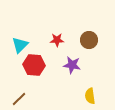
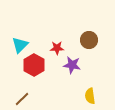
red star: moved 8 px down
red hexagon: rotated 25 degrees clockwise
brown line: moved 3 px right
